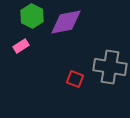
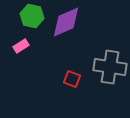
green hexagon: rotated 15 degrees counterclockwise
purple diamond: rotated 12 degrees counterclockwise
red square: moved 3 px left
